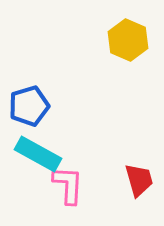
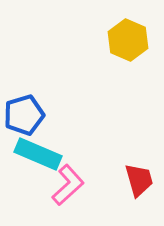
blue pentagon: moved 5 px left, 9 px down
cyan rectangle: rotated 6 degrees counterclockwise
pink L-shape: rotated 45 degrees clockwise
